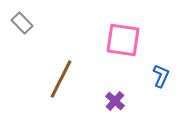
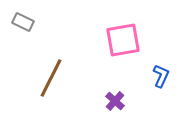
gray rectangle: moved 1 px right, 1 px up; rotated 20 degrees counterclockwise
pink square: rotated 18 degrees counterclockwise
brown line: moved 10 px left, 1 px up
